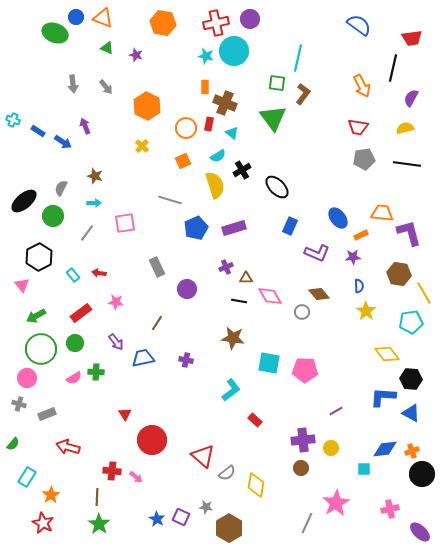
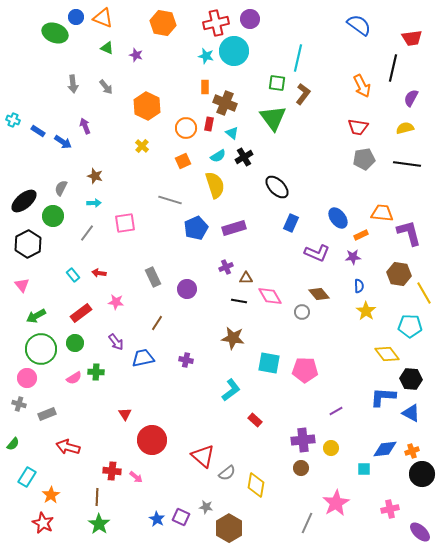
black cross at (242, 170): moved 2 px right, 13 px up
blue rectangle at (290, 226): moved 1 px right, 3 px up
black hexagon at (39, 257): moved 11 px left, 13 px up
gray rectangle at (157, 267): moved 4 px left, 10 px down
cyan pentagon at (411, 322): moved 1 px left, 4 px down; rotated 10 degrees clockwise
